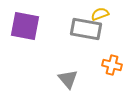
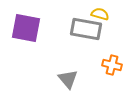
yellow semicircle: rotated 36 degrees clockwise
purple square: moved 1 px right, 2 px down
